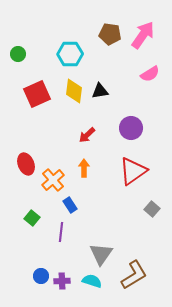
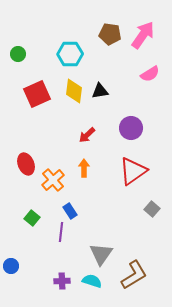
blue rectangle: moved 6 px down
blue circle: moved 30 px left, 10 px up
